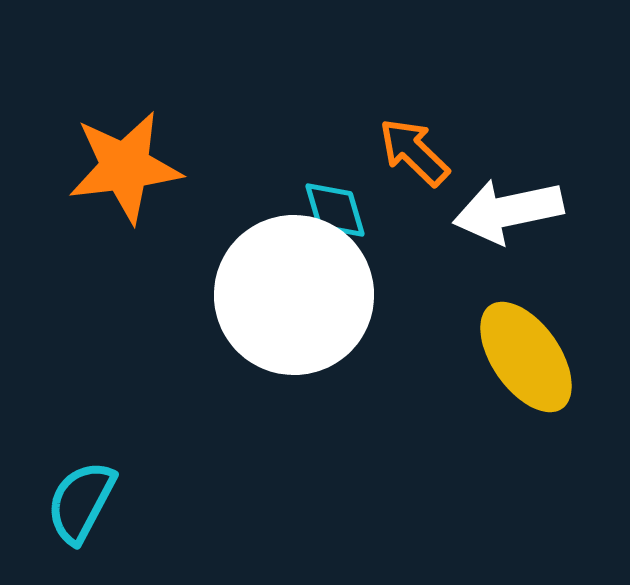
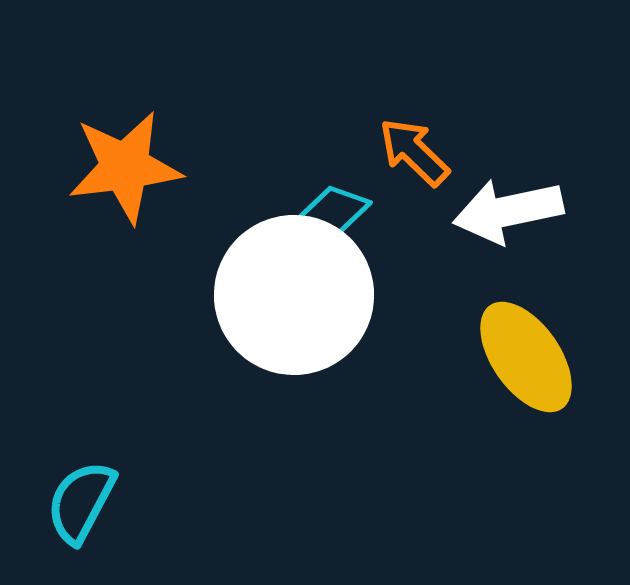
cyan diamond: rotated 54 degrees counterclockwise
